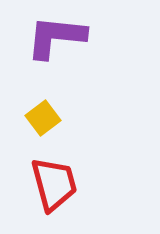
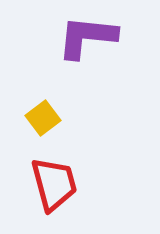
purple L-shape: moved 31 px right
